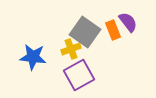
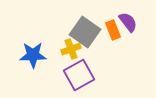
blue star: moved 2 px up; rotated 8 degrees counterclockwise
